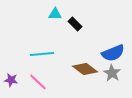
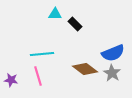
pink line: moved 6 px up; rotated 30 degrees clockwise
